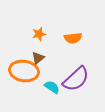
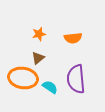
orange ellipse: moved 1 px left, 7 px down
purple semicircle: rotated 128 degrees clockwise
cyan semicircle: moved 2 px left
